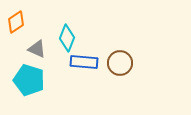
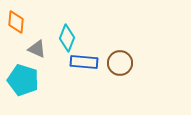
orange diamond: rotated 50 degrees counterclockwise
cyan pentagon: moved 6 px left
